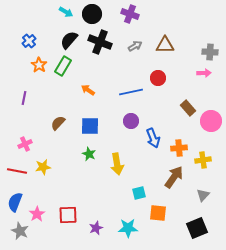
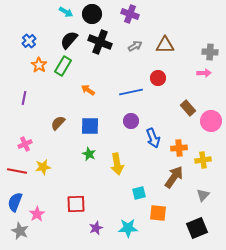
red square: moved 8 px right, 11 px up
